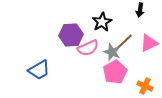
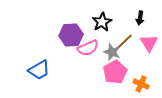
black arrow: moved 8 px down
pink triangle: rotated 36 degrees counterclockwise
orange cross: moved 4 px left, 2 px up
